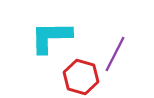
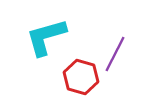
cyan L-shape: moved 5 px left; rotated 15 degrees counterclockwise
